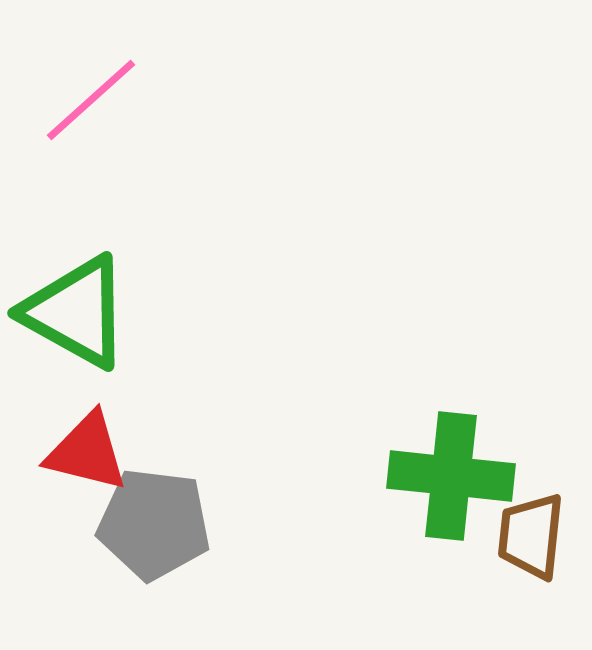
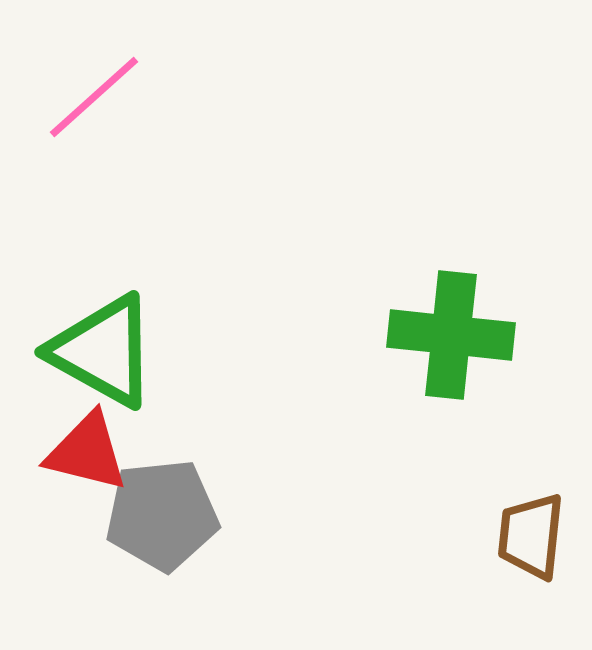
pink line: moved 3 px right, 3 px up
green triangle: moved 27 px right, 39 px down
green cross: moved 141 px up
gray pentagon: moved 8 px right, 9 px up; rotated 13 degrees counterclockwise
